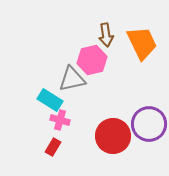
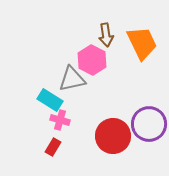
pink hexagon: rotated 20 degrees counterclockwise
